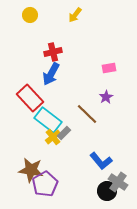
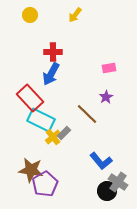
red cross: rotated 12 degrees clockwise
cyan rectangle: moved 7 px left; rotated 12 degrees counterclockwise
